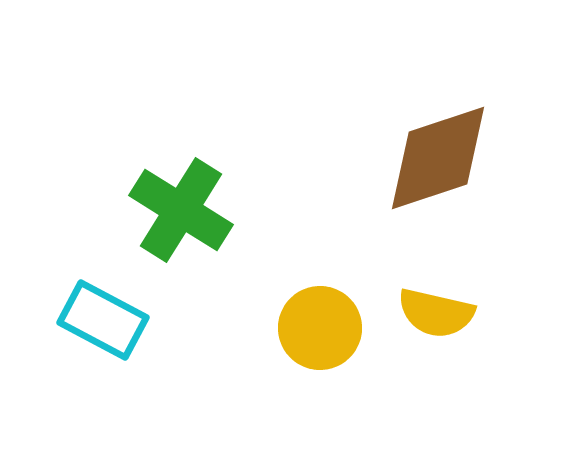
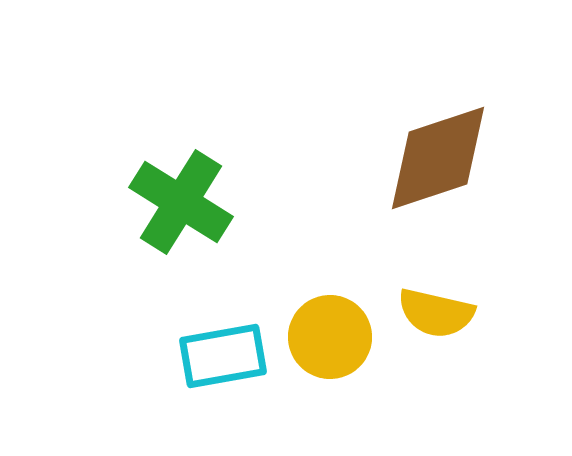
green cross: moved 8 px up
cyan rectangle: moved 120 px right, 36 px down; rotated 38 degrees counterclockwise
yellow circle: moved 10 px right, 9 px down
